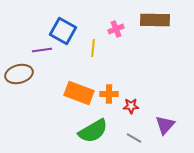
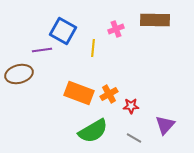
orange cross: rotated 30 degrees counterclockwise
